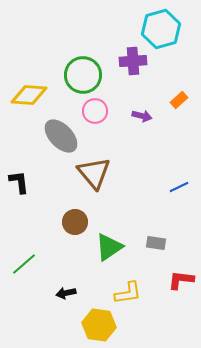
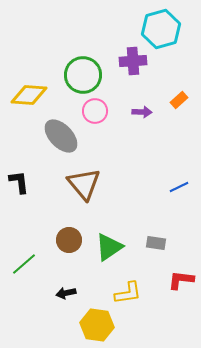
purple arrow: moved 4 px up; rotated 12 degrees counterclockwise
brown triangle: moved 10 px left, 11 px down
brown circle: moved 6 px left, 18 px down
yellow hexagon: moved 2 px left
